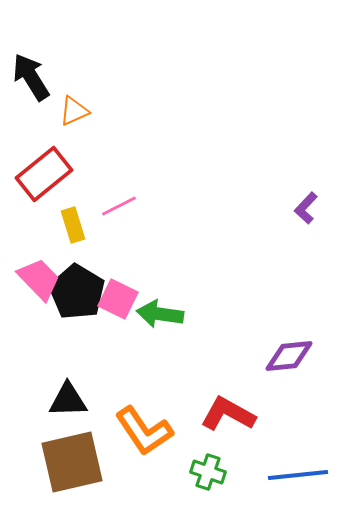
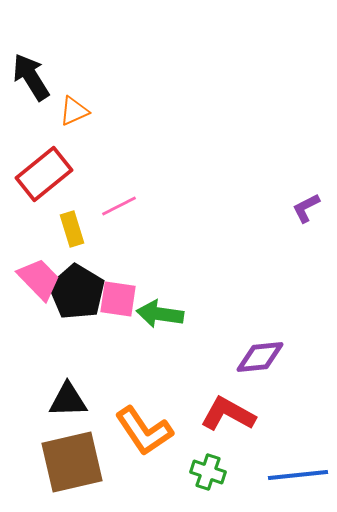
purple L-shape: rotated 20 degrees clockwise
yellow rectangle: moved 1 px left, 4 px down
pink square: rotated 18 degrees counterclockwise
purple diamond: moved 29 px left, 1 px down
